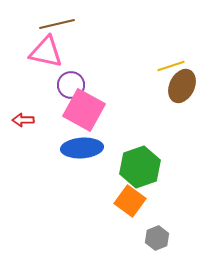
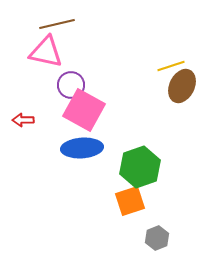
orange square: rotated 36 degrees clockwise
